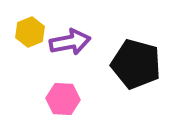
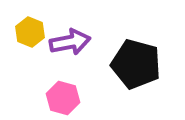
yellow hexagon: rotated 16 degrees counterclockwise
pink hexagon: moved 1 px up; rotated 12 degrees clockwise
